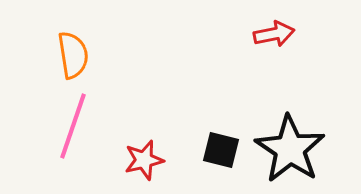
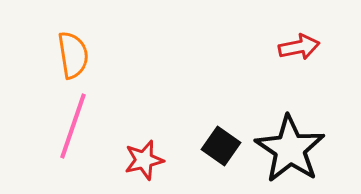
red arrow: moved 25 px right, 13 px down
black square: moved 4 px up; rotated 21 degrees clockwise
